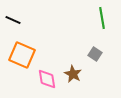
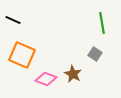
green line: moved 5 px down
pink diamond: moved 1 px left; rotated 60 degrees counterclockwise
